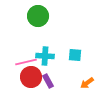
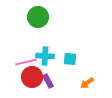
green circle: moved 1 px down
cyan square: moved 5 px left, 4 px down
red circle: moved 1 px right
